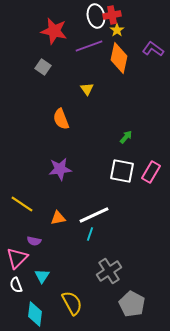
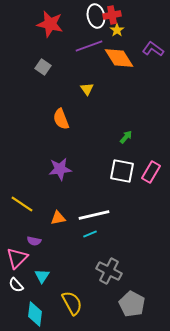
red star: moved 4 px left, 7 px up
orange diamond: rotated 44 degrees counterclockwise
white line: rotated 12 degrees clockwise
cyan line: rotated 48 degrees clockwise
gray cross: rotated 30 degrees counterclockwise
white semicircle: rotated 21 degrees counterclockwise
